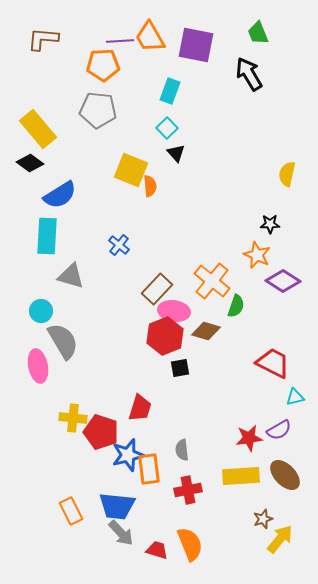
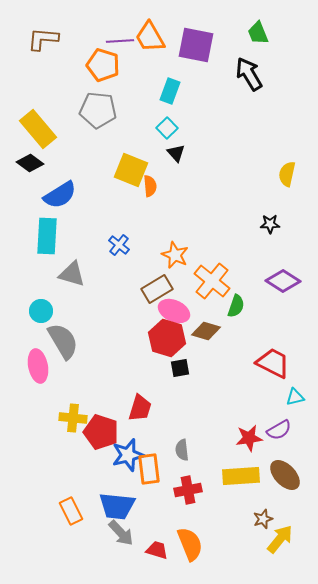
orange pentagon at (103, 65): rotated 20 degrees clockwise
orange star at (257, 255): moved 82 px left
gray triangle at (71, 276): moved 1 px right, 2 px up
brown rectangle at (157, 289): rotated 16 degrees clockwise
pink ellipse at (174, 311): rotated 16 degrees clockwise
red hexagon at (165, 336): moved 2 px right, 2 px down; rotated 21 degrees counterclockwise
